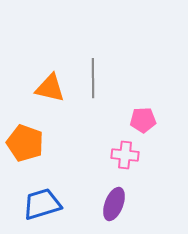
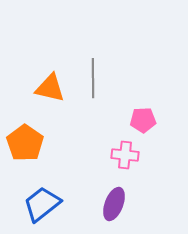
orange pentagon: rotated 15 degrees clockwise
blue trapezoid: rotated 21 degrees counterclockwise
